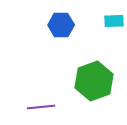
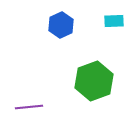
blue hexagon: rotated 25 degrees counterclockwise
purple line: moved 12 px left
